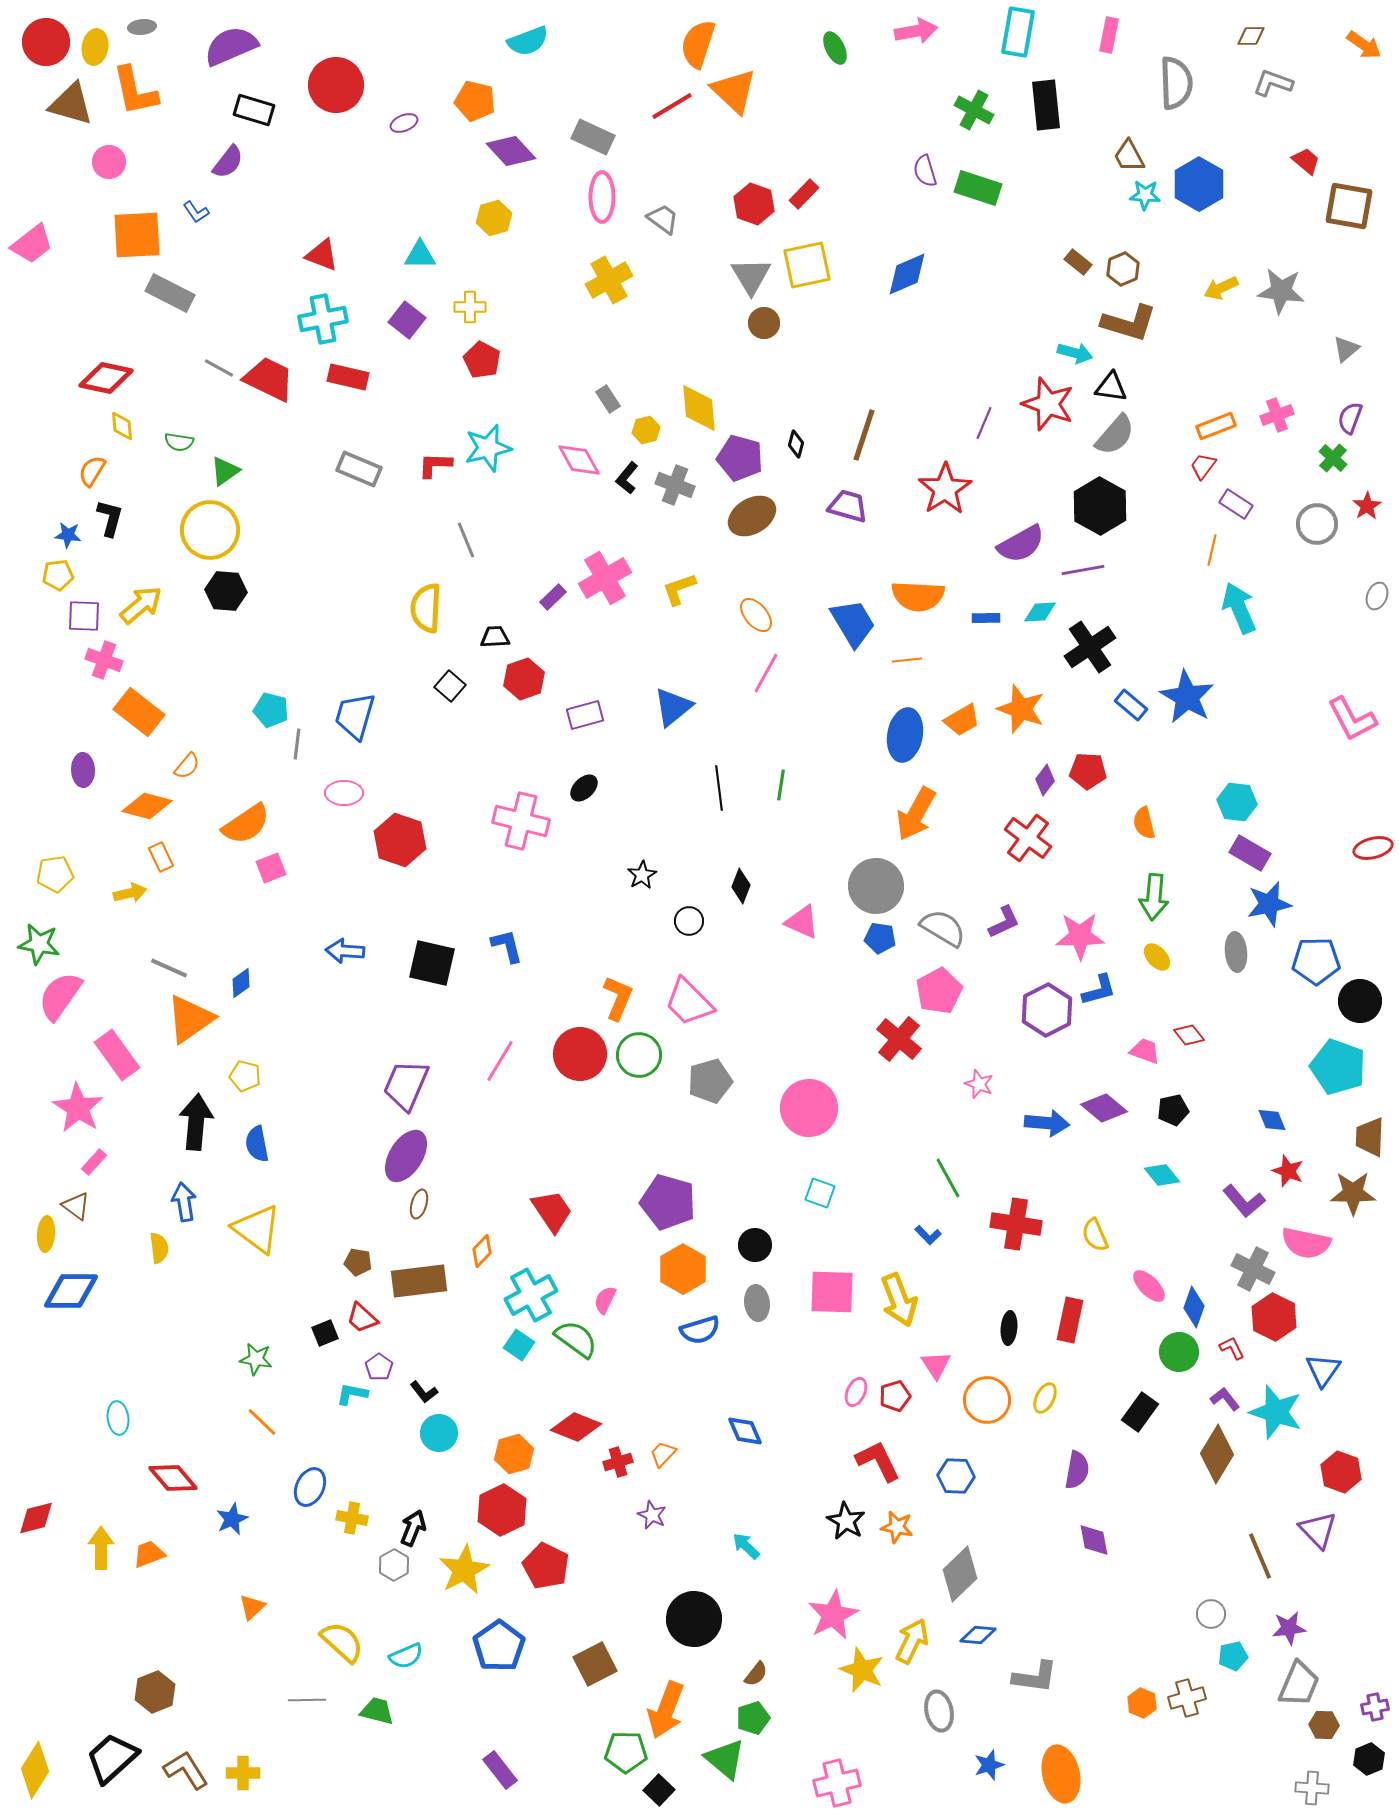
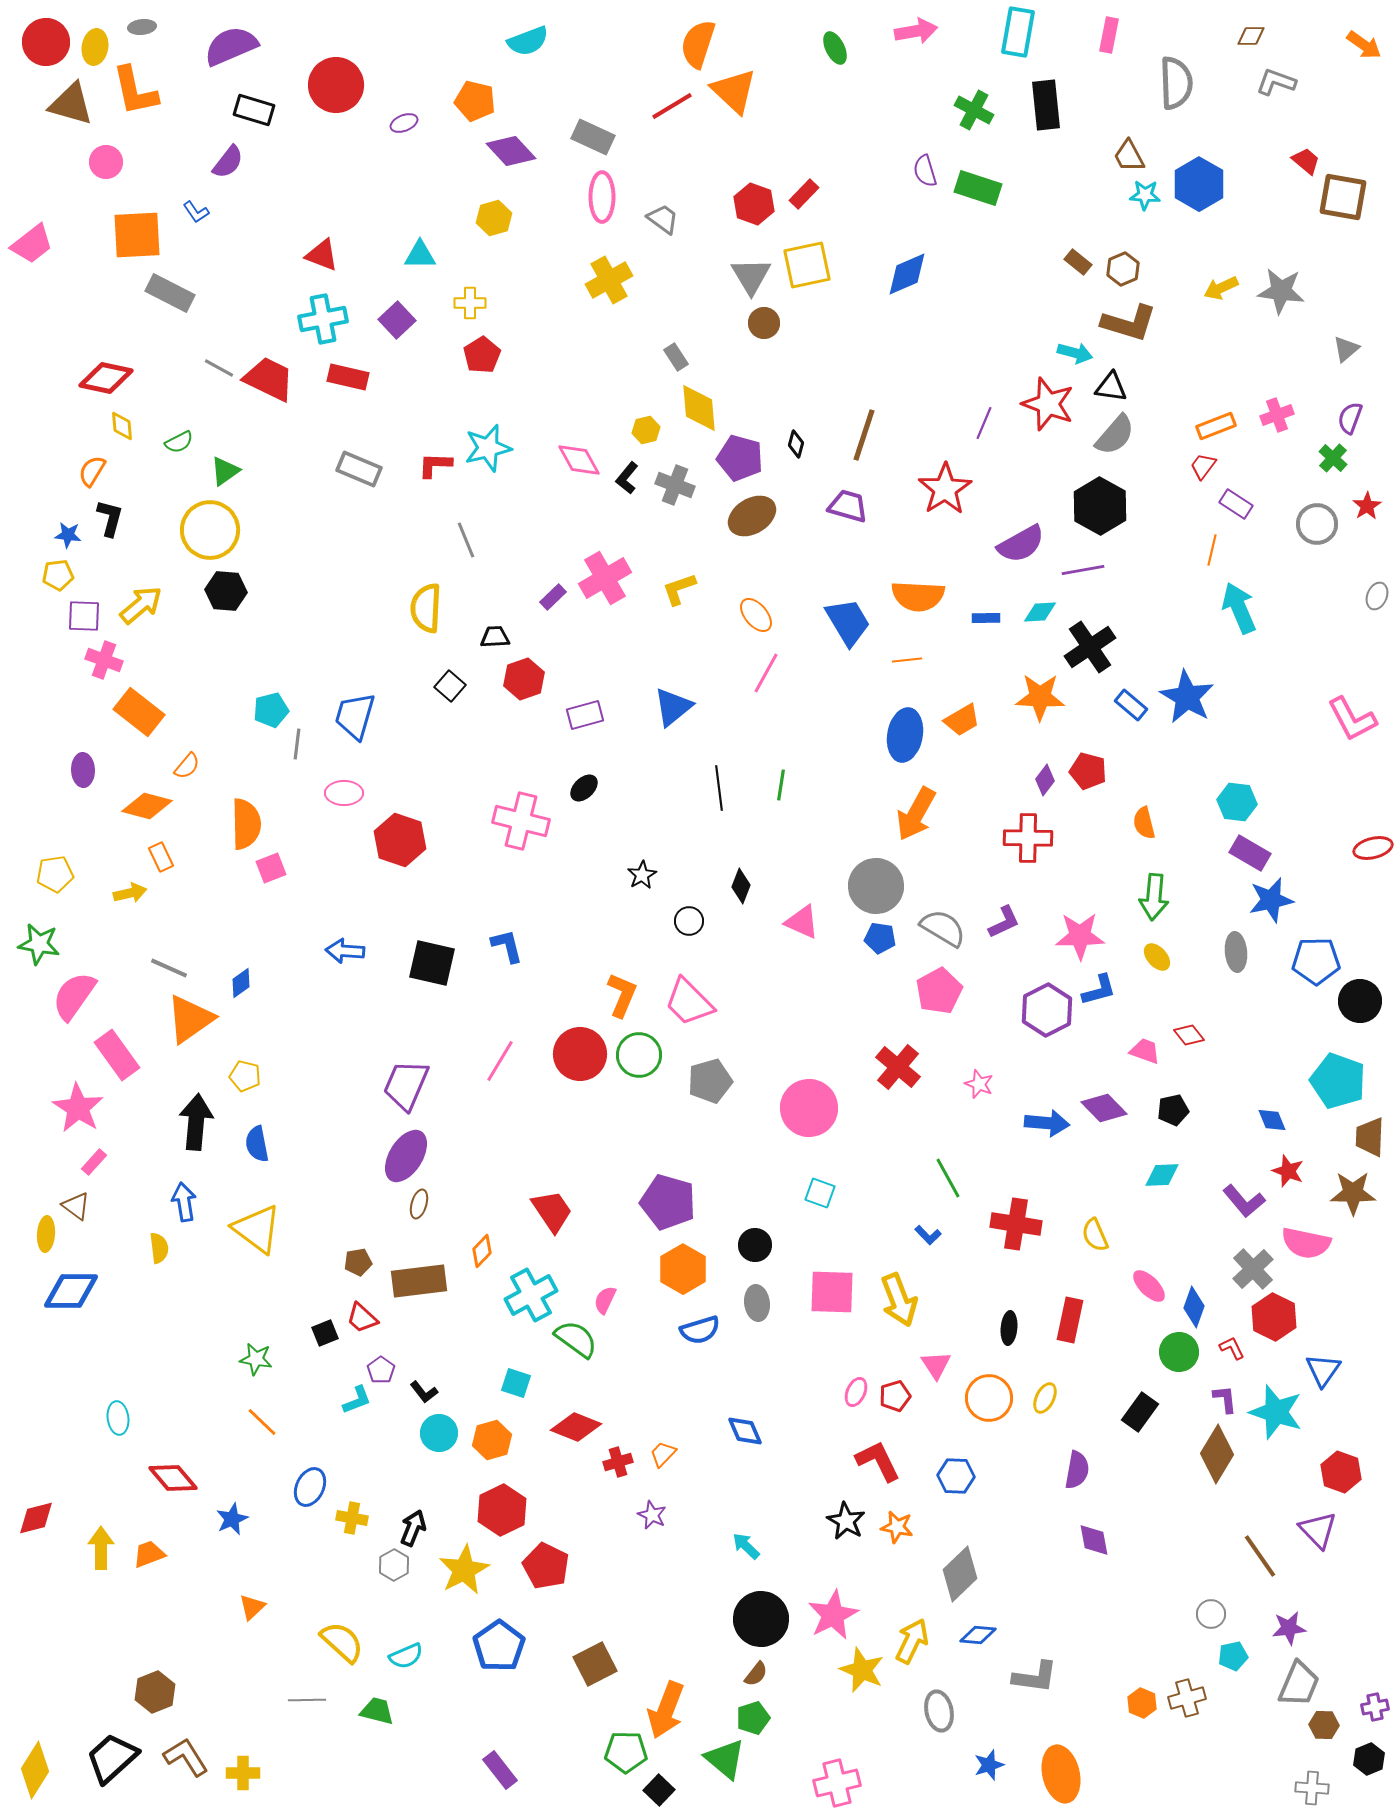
gray L-shape at (1273, 83): moved 3 px right, 1 px up
pink circle at (109, 162): moved 3 px left
brown square at (1349, 206): moved 6 px left, 9 px up
yellow cross at (470, 307): moved 4 px up
purple square at (407, 320): moved 10 px left; rotated 9 degrees clockwise
red pentagon at (482, 360): moved 5 px up; rotated 12 degrees clockwise
gray rectangle at (608, 399): moved 68 px right, 42 px up
green semicircle at (179, 442): rotated 36 degrees counterclockwise
blue trapezoid at (853, 623): moved 5 px left, 1 px up
orange star at (1021, 709): moved 19 px right, 12 px up; rotated 18 degrees counterclockwise
cyan pentagon at (271, 710): rotated 28 degrees counterclockwise
red pentagon at (1088, 771): rotated 12 degrees clockwise
orange semicircle at (246, 824): rotated 57 degrees counterclockwise
red cross at (1028, 838): rotated 36 degrees counterclockwise
blue star at (1269, 904): moved 2 px right, 4 px up
pink semicircle at (60, 996): moved 14 px right
orange L-shape at (618, 998): moved 4 px right, 3 px up
red cross at (899, 1039): moved 1 px left, 28 px down
cyan pentagon at (1338, 1067): moved 14 px down
purple diamond at (1104, 1108): rotated 6 degrees clockwise
cyan diamond at (1162, 1175): rotated 54 degrees counterclockwise
brown pentagon at (358, 1262): rotated 20 degrees counterclockwise
gray cross at (1253, 1269): rotated 21 degrees clockwise
cyan square at (519, 1345): moved 3 px left, 38 px down; rotated 16 degrees counterclockwise
purple pentagon at (379, 1367): moved 2 px right, 3 px down
cyan L-shape at (352, 1394): moved 5 px right, 6 px down; rotated 148 degrees clockwise
purple L-shape at (1225, 1399): rotated 32 degrees clockwise
orange circle at (987, 1400): moved 2 px right, 2 px up
orange hexagon at (514, 1454): moved 22 px left, 14 px up
brown line at (1260, 1556): rotated 12 degrees counterclockwise
black circle at (694, 1619): moved 67 px right
brown L-shape at (186, 1770): moved 13 px up
